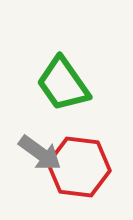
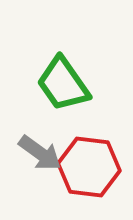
red hexagon: moved 10 px right
